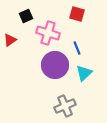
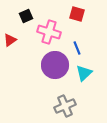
pink cross: moved 1 px right, 1 px up
